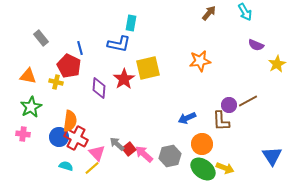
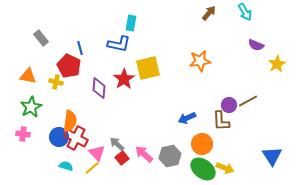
red square: moved 7 px left, 9 px down
